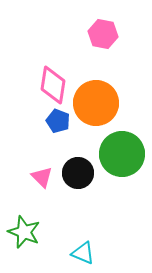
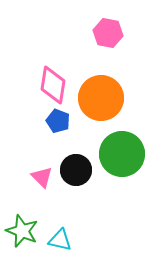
pink hexagon: moved 5 px right, 1 px up
orange circle: moved 5 px right, 5 px up
black circle: moved 2 px left, 3 px up
green star: moved 2 px left, 1 px up
cyan triangle: moved 23 px left, 13 px up; rotated 10 degrees counterclockwise
